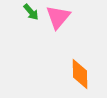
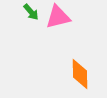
pink triangle: rotated 36 degrees clockwise
